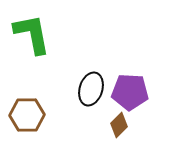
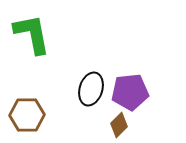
purple pentagon: rotated 9 degrees counterclockwise
